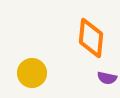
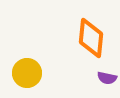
yellow circle: moved 5 px left
